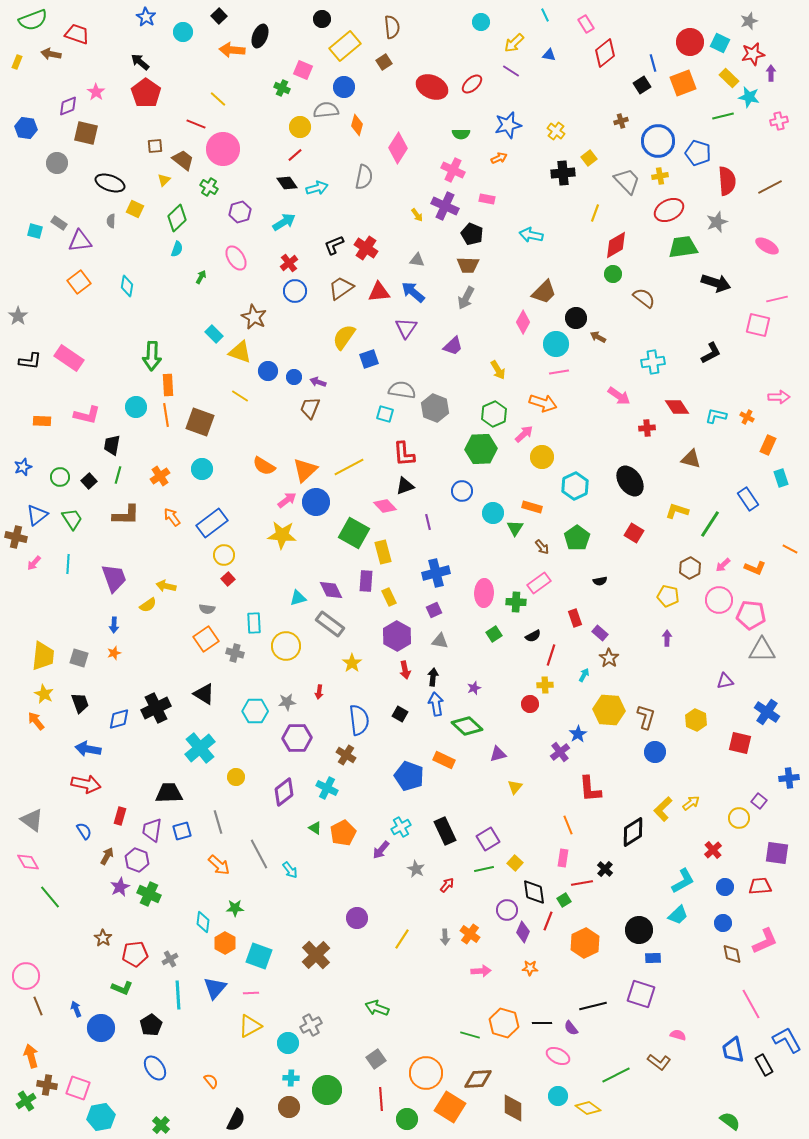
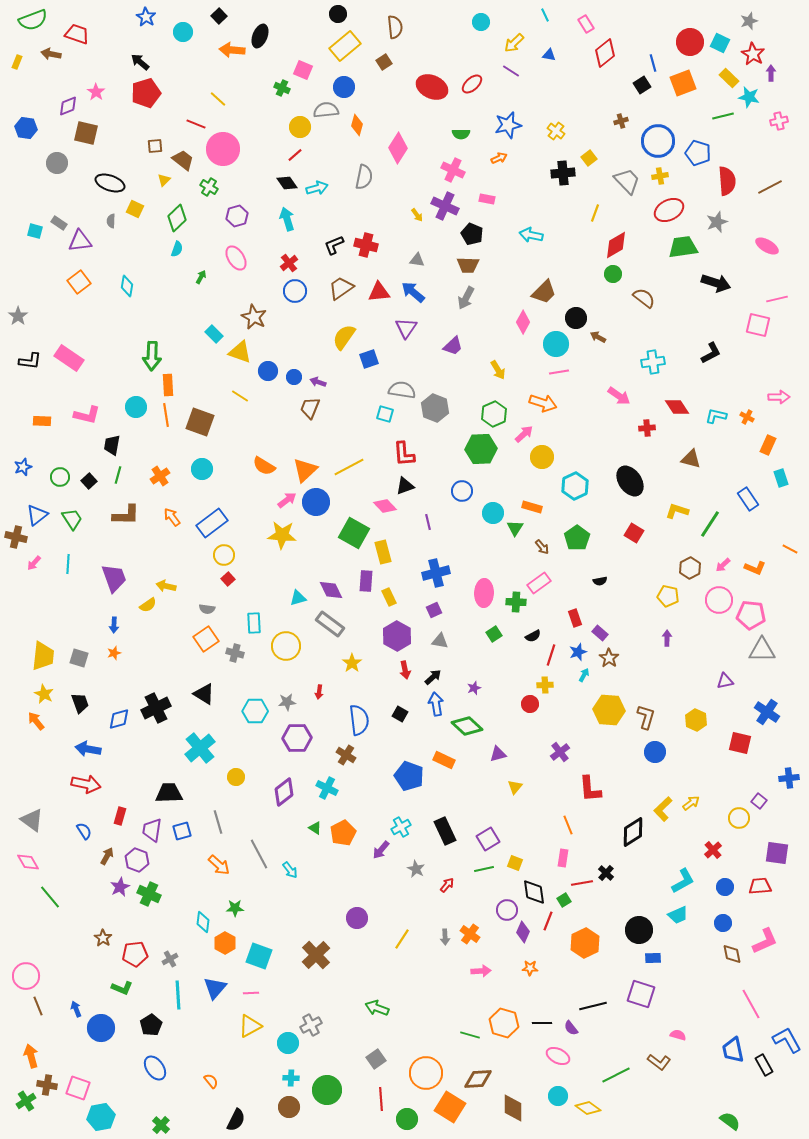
black circle at (322, 19): moved 16 px right, 5 px up
brown semicircle at (392, 27): moved 3 px right
red star at (753, 54): rotated 30 degrees counterclockwise
red pentagon at (146, 93): rotated 20 degrees clockwise
purple hexagon at (240, 212): moved 3 px left, 4 px down
cyan arrow at (284, 222): moved 3 px right, 3 px up; rotated 75 degrees counterclockwise
red cross at (366, 248): moved 3 px up; rotated 20 degrees counterclockwise
black arrow at (433, 677): rotated 42 degrees clockwise
blue star at (578, 734): moved 82 px up; rotated 12 degrees clockwise
yellow square at (515, 863): rotated 21 degrees counterclockwise
black cross at (605, 869): moved 1 px right, 4 px down
cyan trapezoid at (678, 915): rotated 20 degrees clockwise
